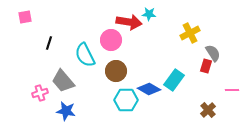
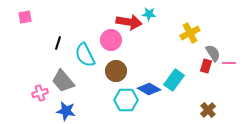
black line: moved 9 px right
pink line: moved 3 px left, 27 px up
